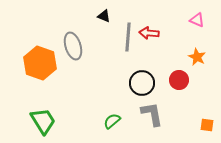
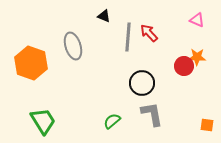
red arrow: rotated 42 degrees clockwise
orange star: rotated 24 degrees counterclockwise
orange hexagon: moved 9 px left
red circle: moved 5 px right, 14 px up
